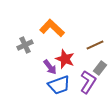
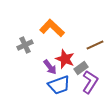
gray rectangle: moved 19 px left; rotated 16 degrees clockwise
purple L-shape: moved 2 px right
